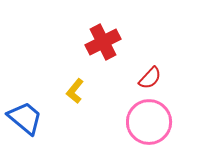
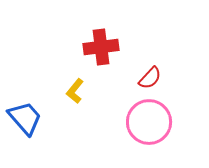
red cross: moved 2 px left, 5 px down; rotated 20 degrees clockwise
blue trapezoid: rotated 9 degrees clockwise
